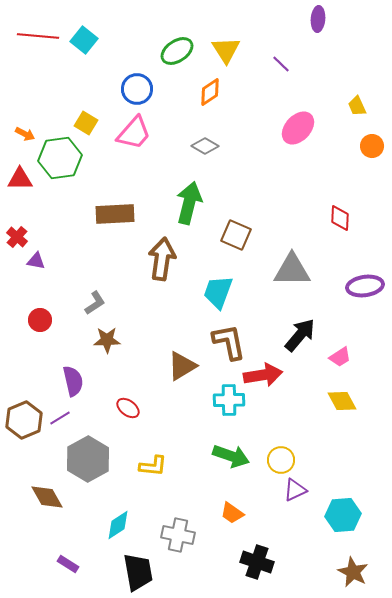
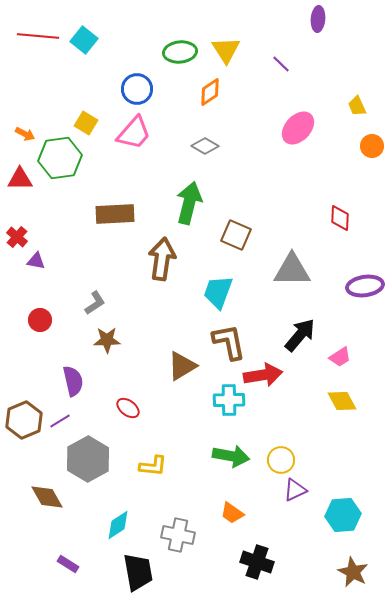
green ellipse at (177, 51): moved 3 px right, 1 px down; rotated 28 degrees clockwise
purple line at (60, 418): moved 3 px down
green arrow at (231, 456): rotated 9 degrees counterclockwise
